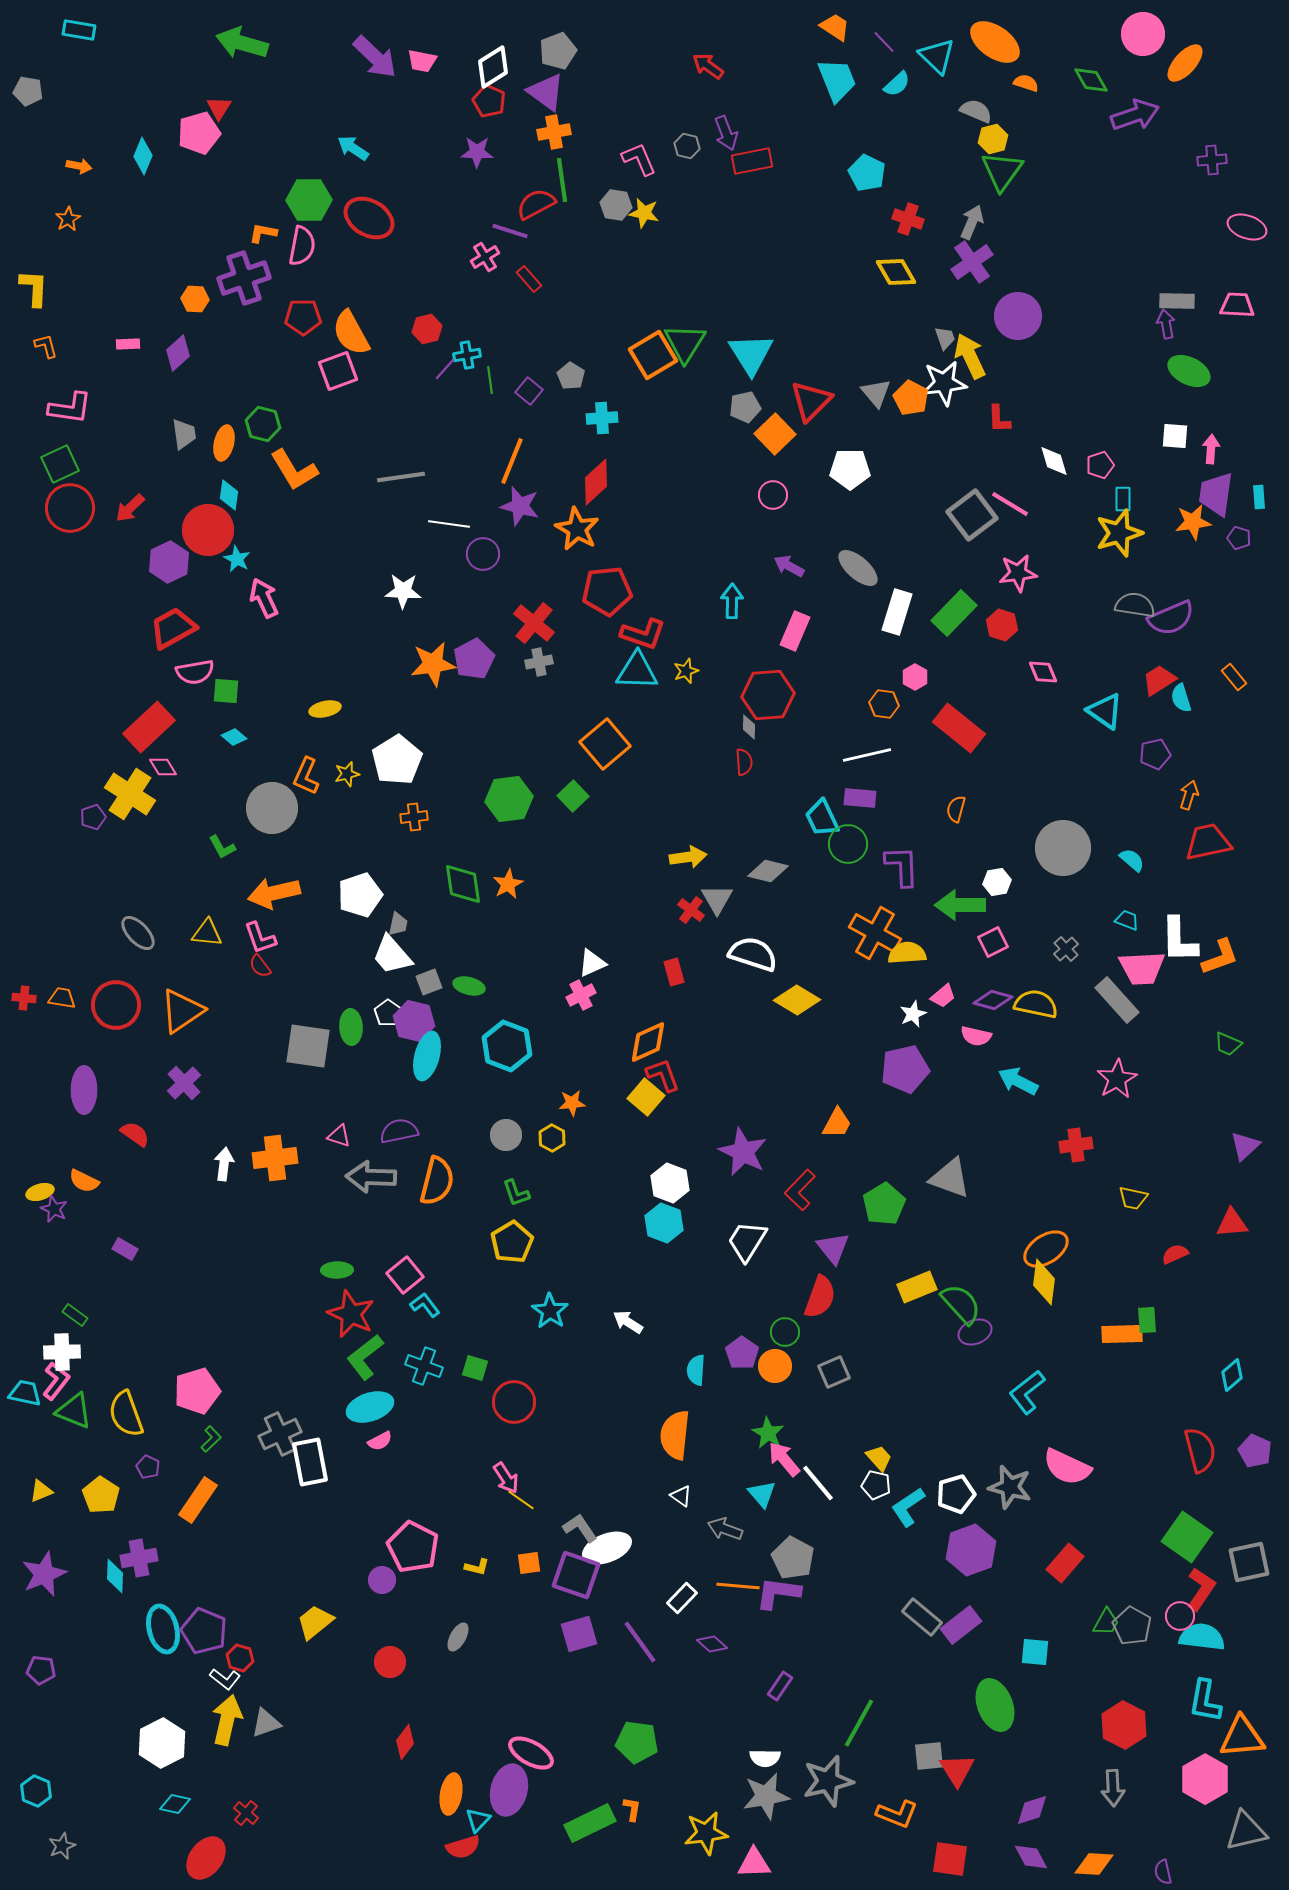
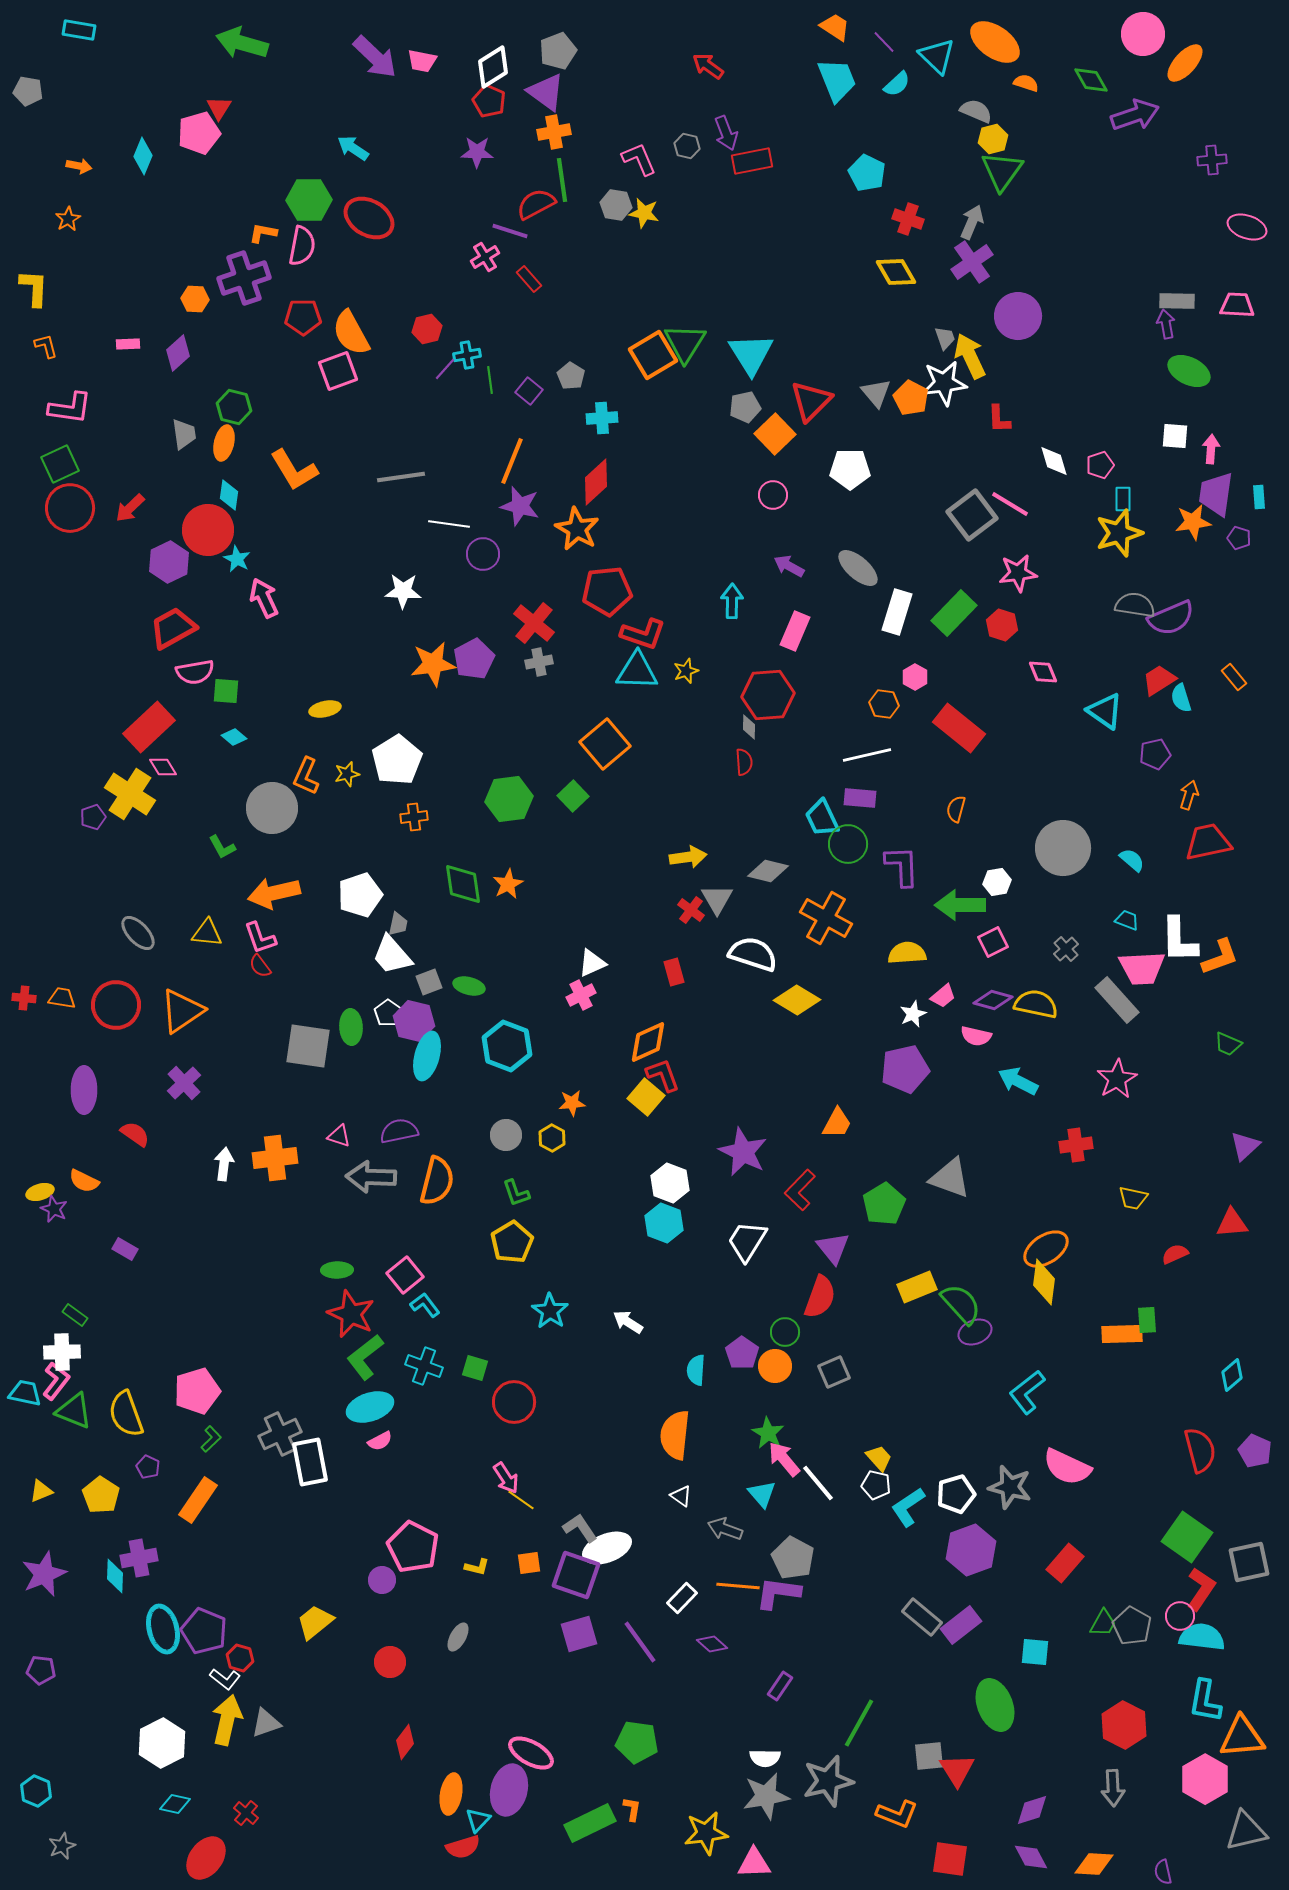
green hexagon at (263, 424): moved 29 px left, 17 px up
orange cross at (875, 933): moved 49 px left, 15 px up
green trapezoid at (1106, 1622): moved 3 px left, 1 px down
